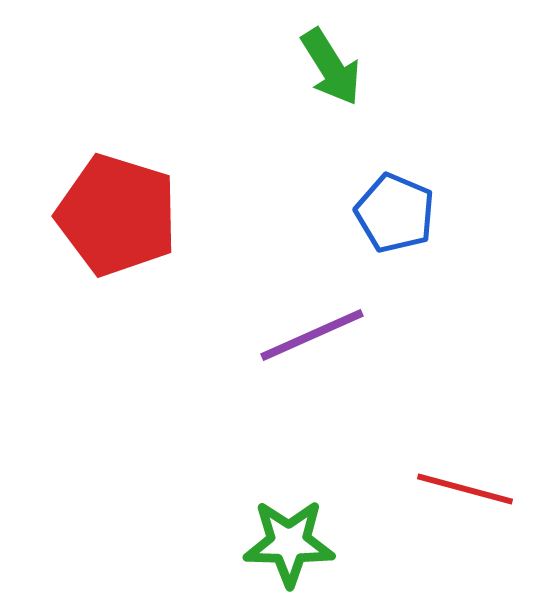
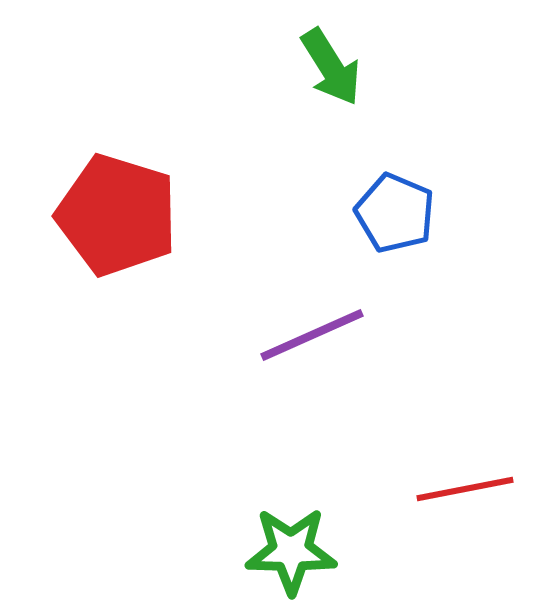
red line: rotated 26 degrees counterclockwise
green star: moved 2 px right, 8 px down
